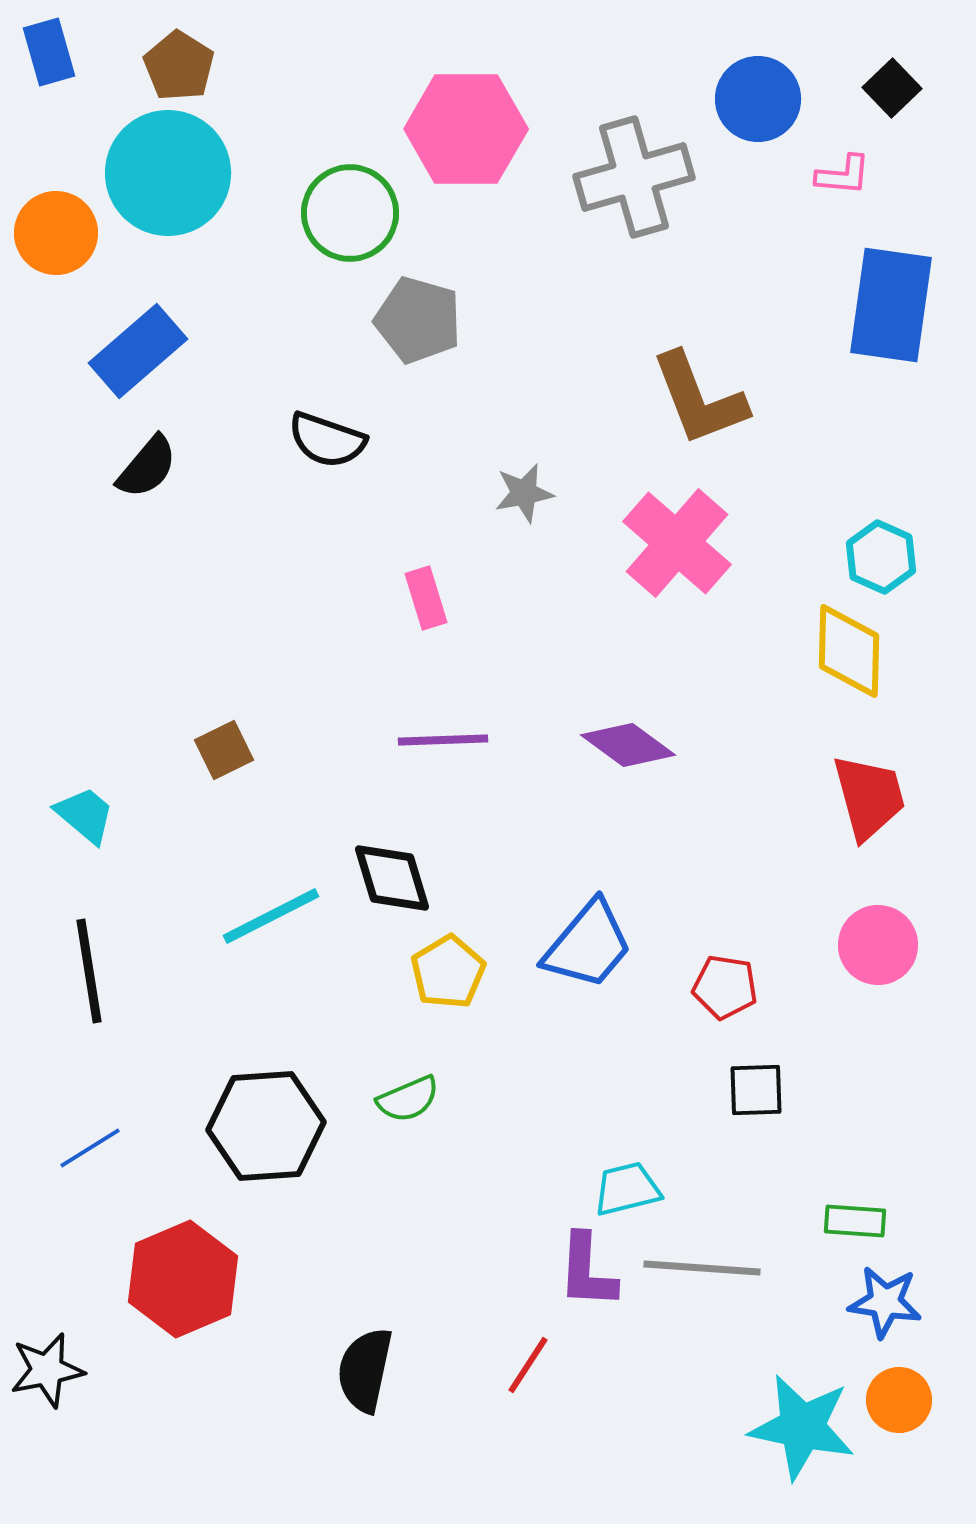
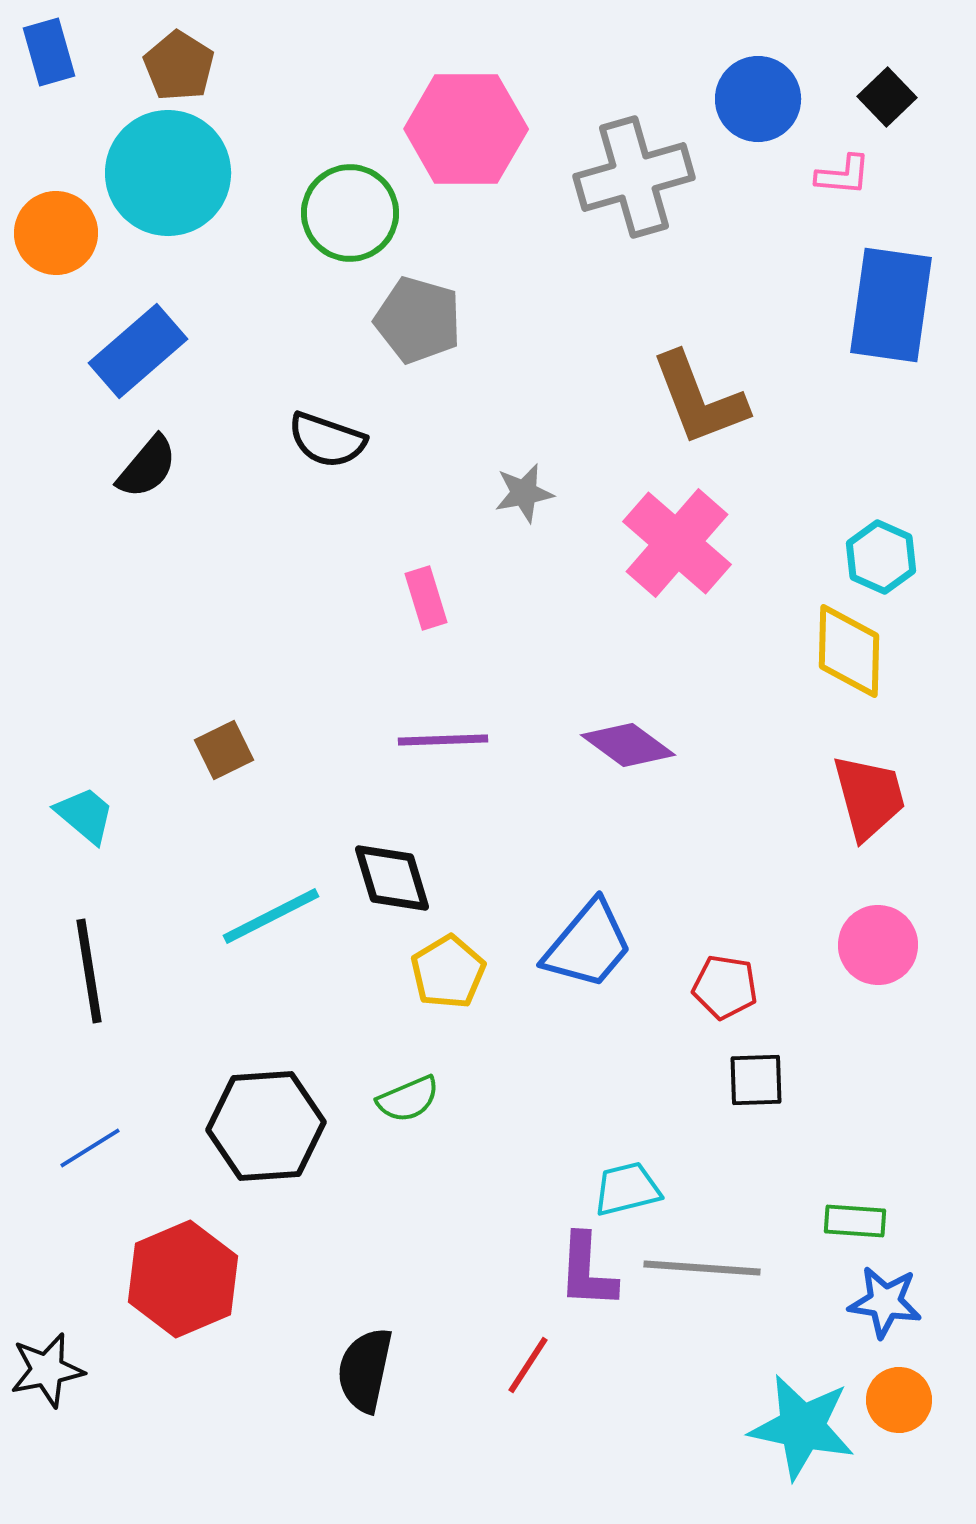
black square at (892, 88): moved 5 px left, 9 px down
black square at (756, 1090): moved 10 px up
